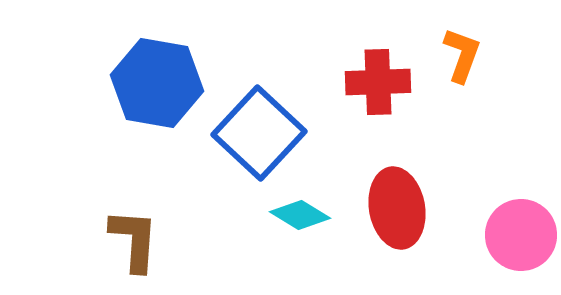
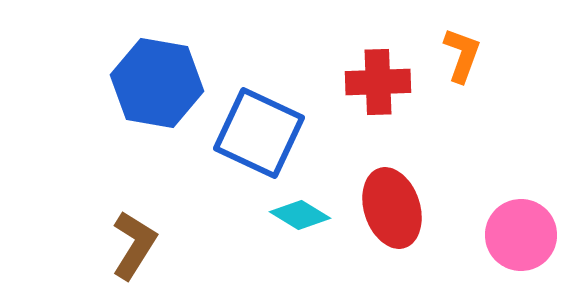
blue square: rotated 18 degrees counterclockwise
red ellipse: moved 5 px left; rotated 8 degrees counterclockwise
brown L-shape: moved 5 px down; rotated 28 degrees clockwise
